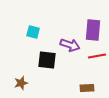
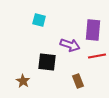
cyan square: moved 6 px right, 12 px up
black square: moved 2 px down
brown star: moved 2 px right, 2 px up; rotated 24 degrees counterclockwise
brown rectangle: moved 9 px left, 7 px up; rotated 72 degrees clockwise
